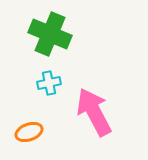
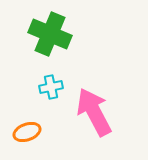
cyan cross: moved 2 px right, 4 px down
orange ellipse: moved 2 px left
